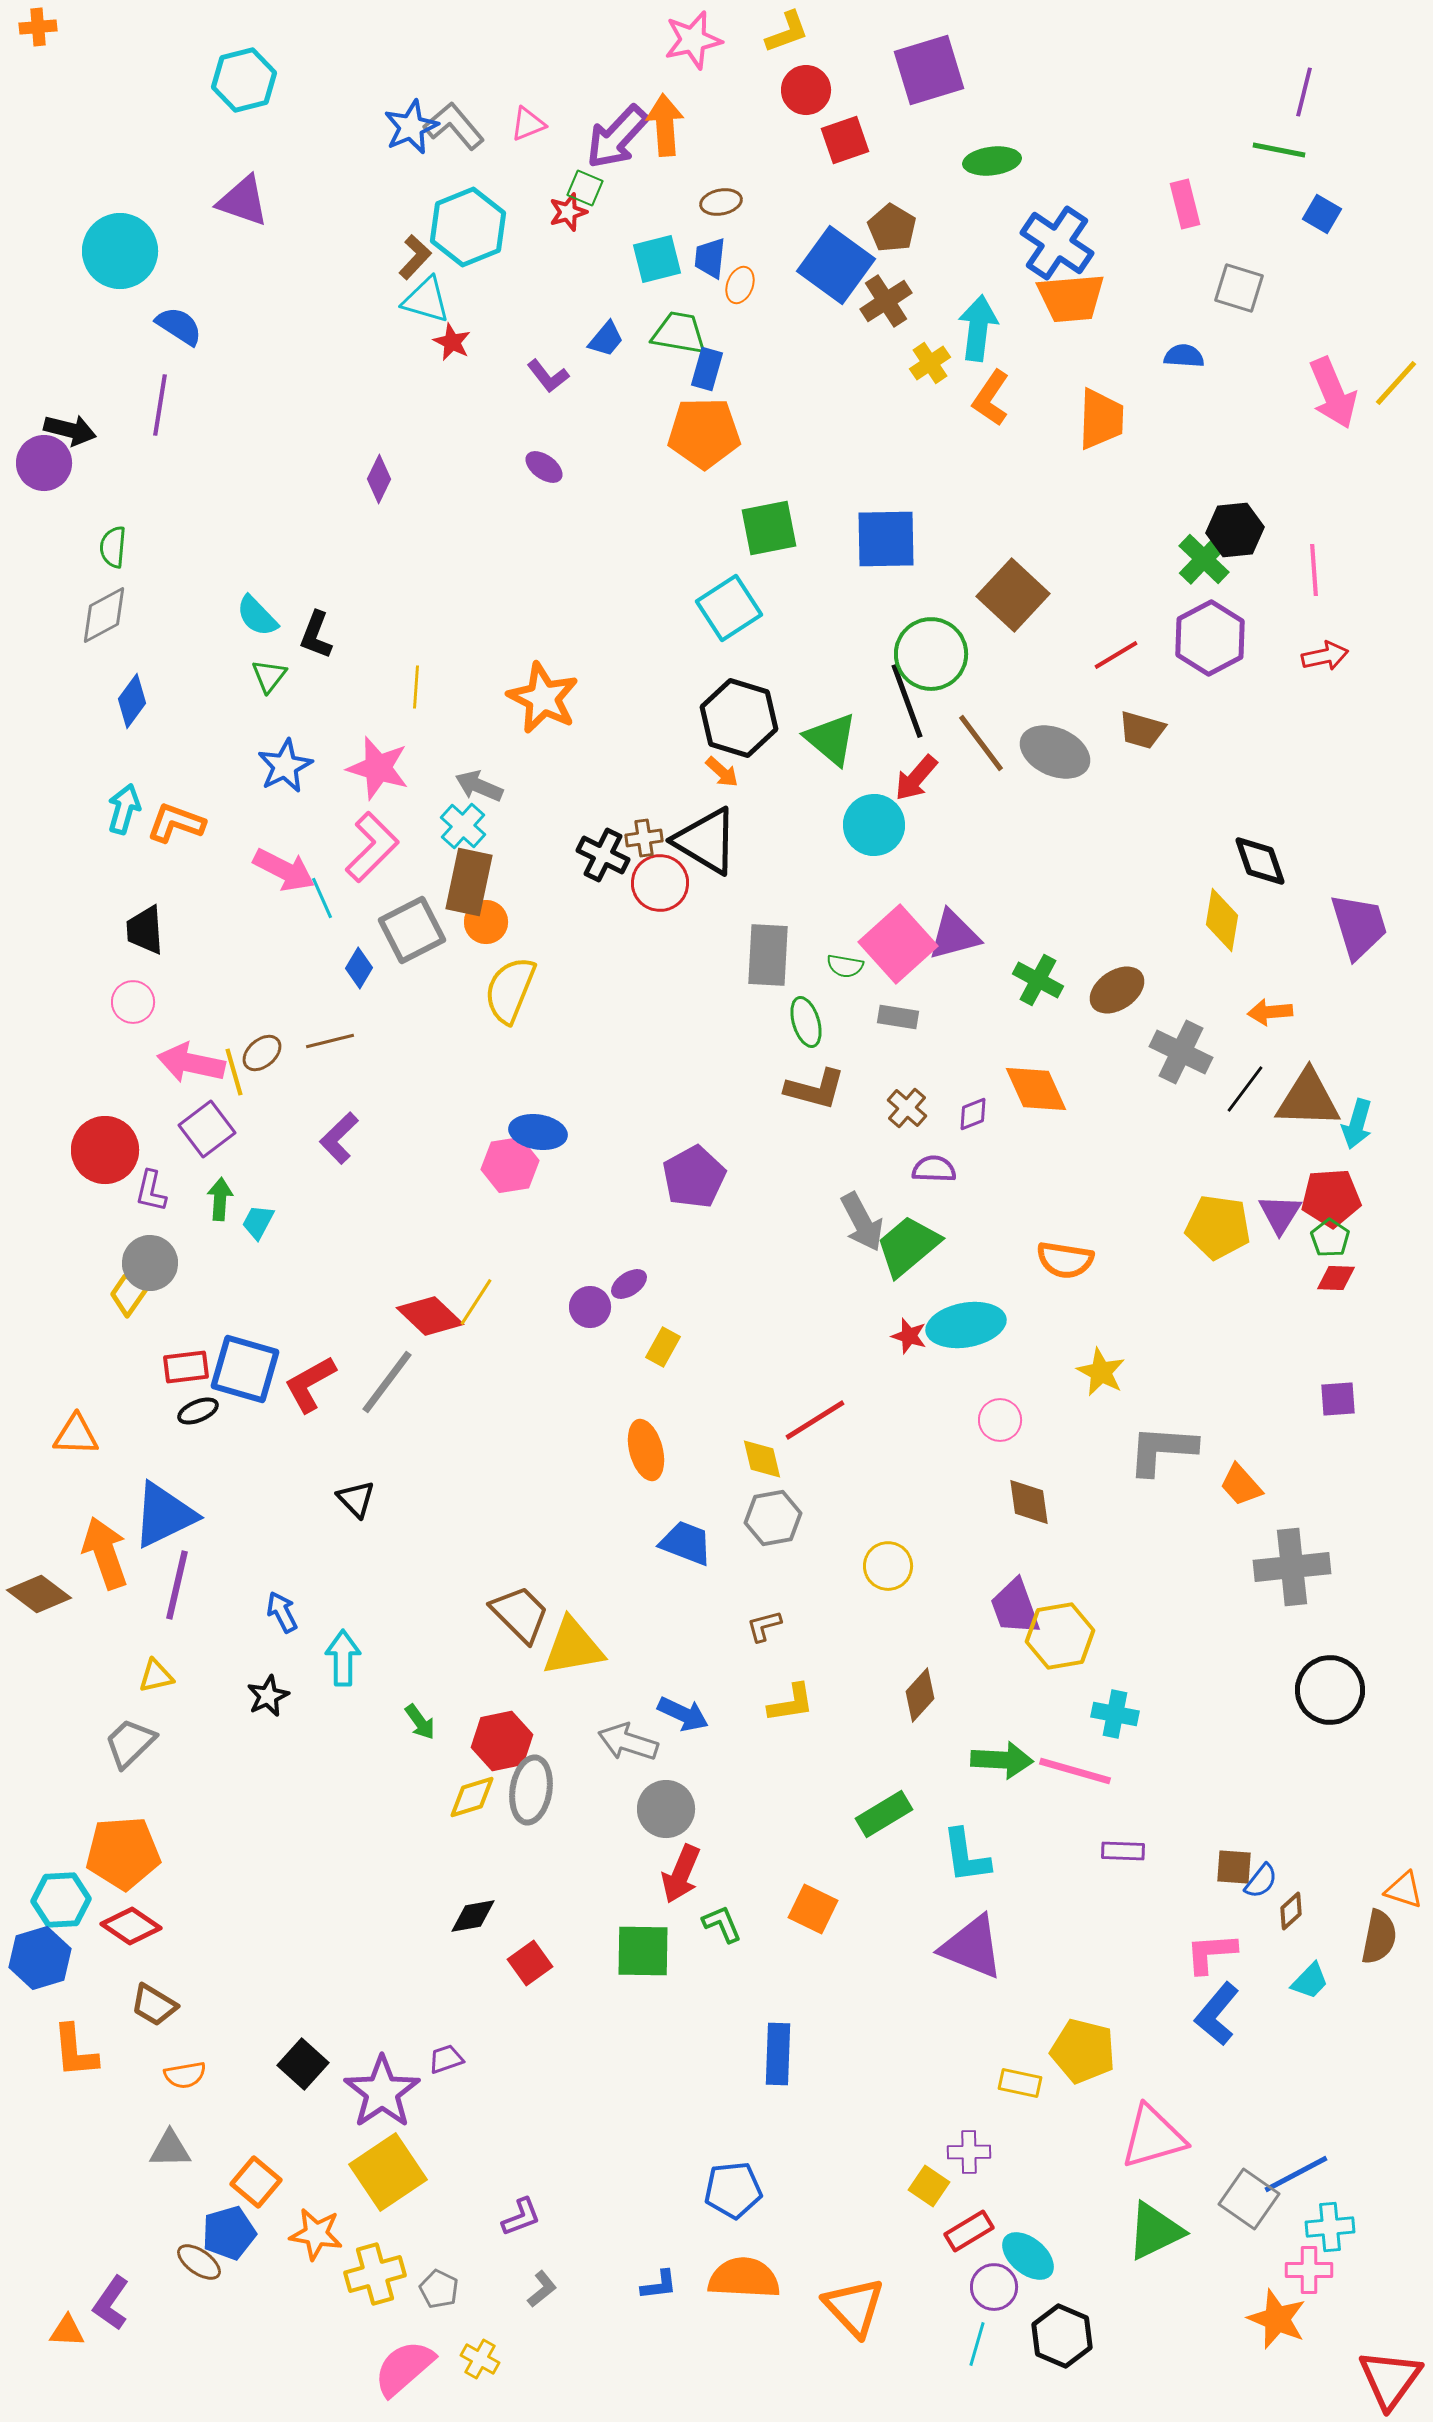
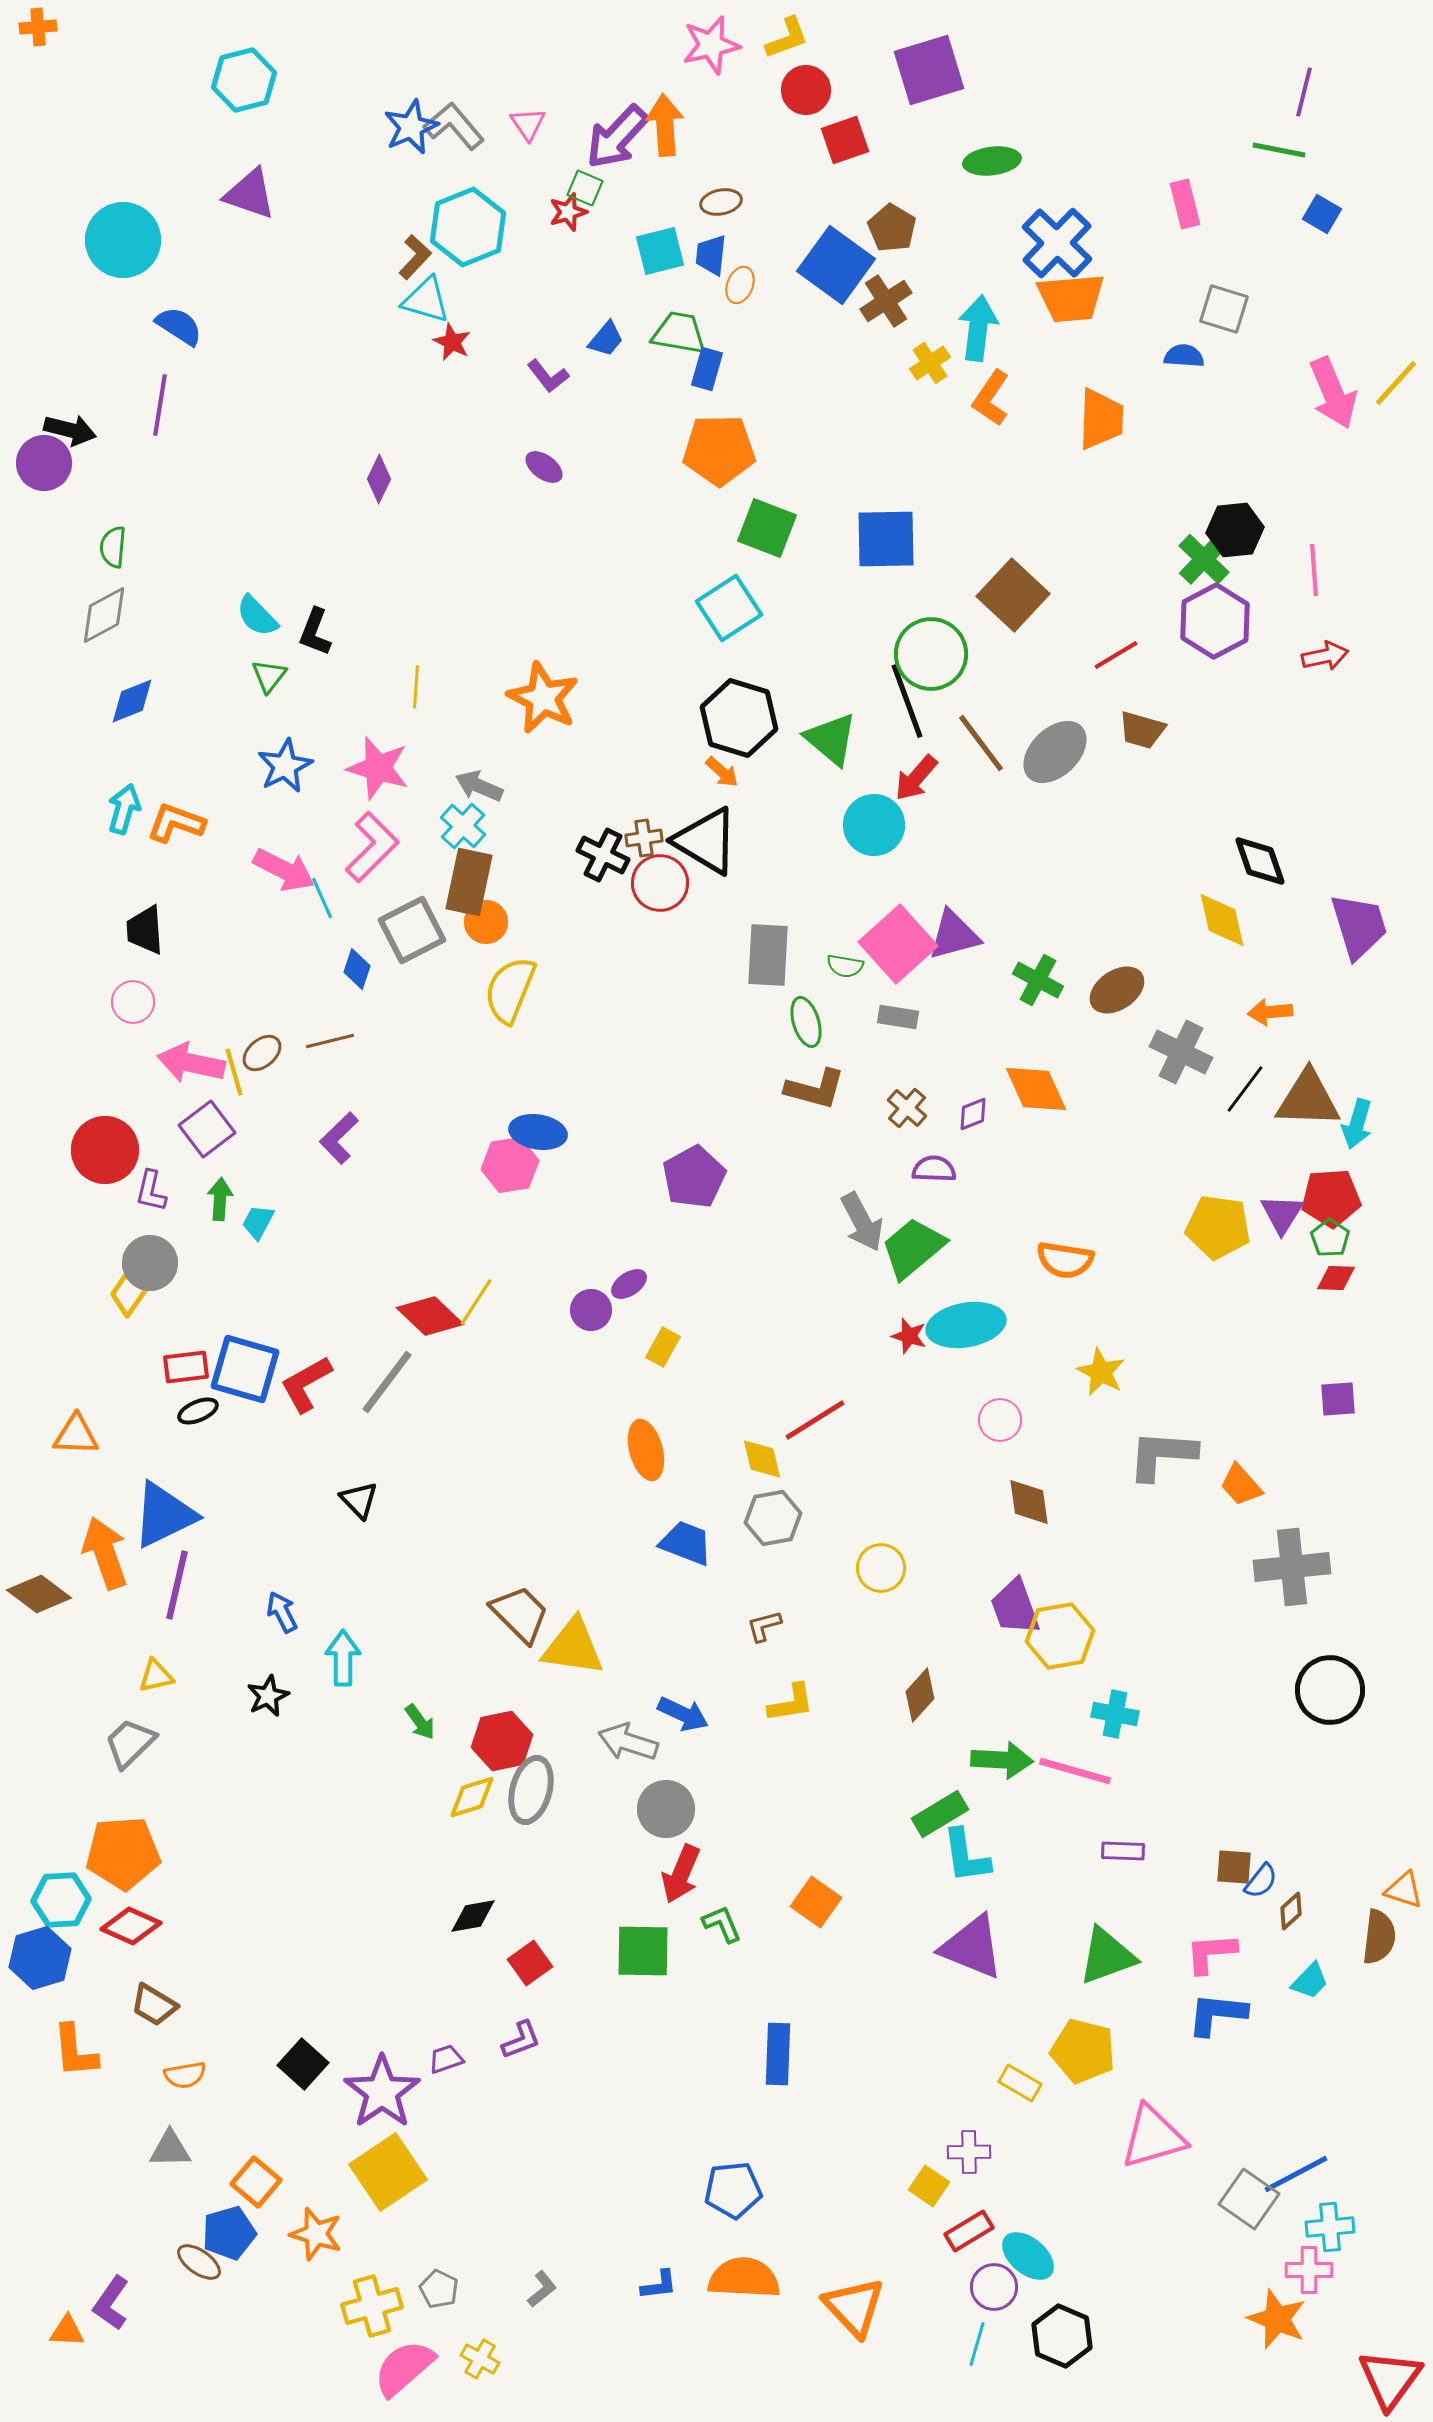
yellow L-shape at (787, 32): moved 6 px down
pink star at (693, 40): moved 18 px right, 5 px down
pink triangle at (528, 124): rotated 42 degrees counterclockwise
purple triangle at (243, 201): moved 7 px right, 7 px up
blue cross at (1057, 243): rotated 10 degrees clockwise
cyan circle at (120, 251): moved 3 px right, 11 px up
blue trapezoid at (710, 258): moved 1 px right, 3 px up
cyan square at (657, 259): moved 3 px right, 8 px up
gray square at (1239, 288): moved 15 px left, 21 px down
orange pentagon at (704, 433): moved 15 px right, 17 px down
green square at (769, 528): moved 2 px left; rotated 32 degrees clockwise
black L-shape at (316, 635): moved 1 px left, 3 px up
purple hexagon at (1210, 638): moved 5 px right, 17 px up
blue diamond at (132, 701): rotated 32 degrees clockwise
gray ellipse at (1055, 752): rotated 68 degrees counterclockwise
yellow diamond at (1222, 920): rotated 22 degrees counterclockwise
blue diamond at (359, 968): moved 2 px left, 1 px down; rotated 12 degrees counterclockwise
purple triangle at (1280, 1214): moved 2 px right
green trapezoid at (908, 1246): moved 5 px right, 2 px down
purple circle at (590, 1307): moved 1 px right, 3 px down
red L-shape at (310, 1384): moved 4 px left
gray L-shape at (1162, 1450): moved 5 px down
black triangle at (356, 1499): moved 3 px right, 1 px down
yellow circle at (888, 1566): moved 7 px left, 2 px down
yellow triangle at (573, 1647): rotated 18 degrees clockwise
gray ellipse at (531, 1790): rotated 6 degrees clockwise
green rectangle at (884, 1814): moved 56 px right
orange square at (813, 1909): moved 3 px right, 7 px up; rotated 9 degrees clockwise
red diamond at (131, 1926): rotated 10 degrees counterclockwise
brown semicircle at (1379, 1937): rotated 4 degrees counterclockwise
blue L-shape at (1217, 2014): rotated 56 degrees clockwise
yellow rectangle at (1020, 2083): rotated 18 degrees clockwise
purple L-shape at (521, 2217): moved 177 px up
green triangle at (1155, 2231): moved 48 px left, 275 px up; rotated 6 degrees clockwise
orange star at (316, 2234): rotated 8 degrees clockwise
yellow cross at (375, 2274): moved 3 px left, 32 px down
